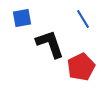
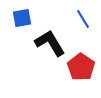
black L-shape: moved 1 px up; rotated 12 degrees counterclockwise
red pentagon: rotated 12 degrees counterclockwise
